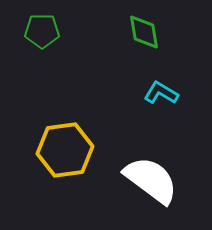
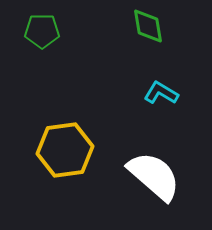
green diamond: moved 4 px right, 6 px up
white semicircle: moved 3 px right, 4 px up; rotated 4 degrees clockwise
